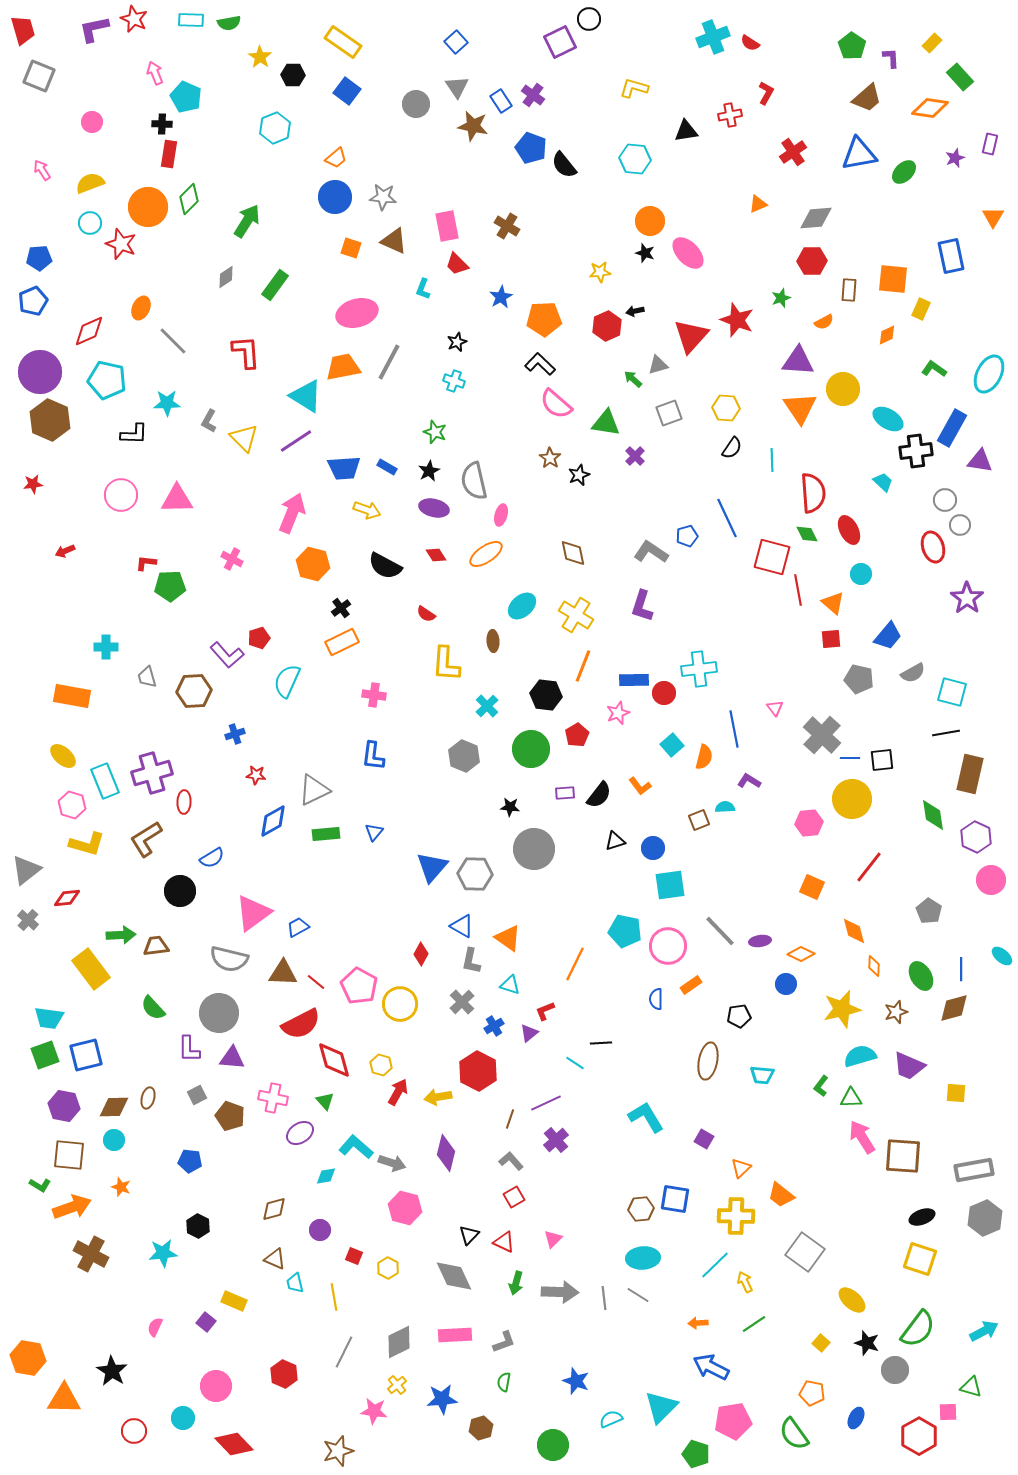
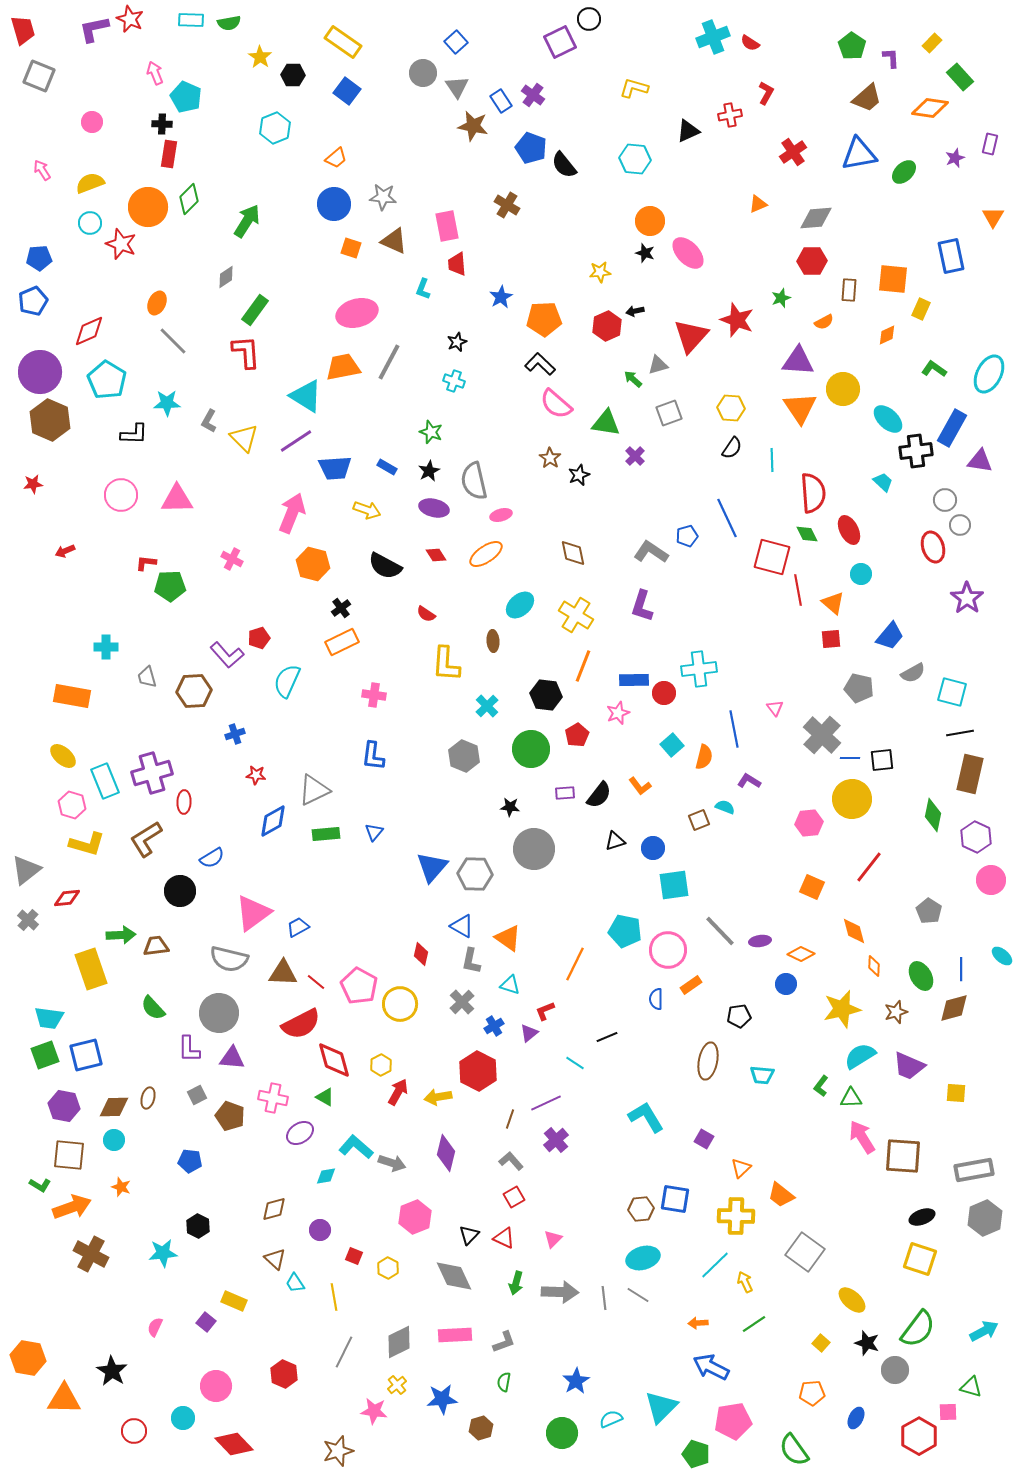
red star at (134, 19): moved 4 px left
gray circle at (416, 104): moved 7 px right, 31 px up
black triangle at (686, 131): moved 2 px right; rotated 15 degrees counterclockwise
blue circle at (335, 197): moved 1 px left, 7 px down
brown cross at (507, 226): moved 21 px up
red trapezoid at (457, 264): rotated 40 degrees clockwise
green rectangle at (275, 285): moved 20 px left, 25 px down
orange ellipse at (141, 308): moved 16 px right, 5 px up
cyan pentagon at (107, 380): rotated 18 degrees clockwise
yellow hexagon at (726, 408): moved 5 px right
cyan ellipse at (888, 419): rotated 12 degrees clockwise
green star at (435, 432): moved 4 px left
blue trapezoid at (344, 468): moved 9 px left
pink ellipse at (501, 515): rotated 60 degrees clockwise
cyan ellipse at (522, 606): moved 2 px left, 1 px up
blue trapezoid at (888, 636): moved 2 px right
gray pentagon at (859, 679): moved 9 px down
black line at (946, 733): moved 14 px right
cyan semicircle at (725, 807): rotated 24 degrees clockwise
green diamond at (933, 815): rotated 20 degrees clockwise
cyan square at (670, 885): moved 4 px right
pink circle at (668, 946): moved 4 px down
red diamond at (421, 954): rotated 15 degrees counterclockwise
yellow rectangle at (91, 969): rotated 18 degrees clockwise
black line at (601, 1043): moved 6 px right, 6 px up; rotated 20 degrees counterclockwise
cyan semicircle at (860, 1056): rotated 16 degrees counterclockwise
yellow hexagon at (381, 1065): rotated 15 degrees clockwise
green triangle at (325, 1101): moved 4 px up; rotated 18 degrees counterclockwise
pink hexagon at (405, 1208): moved 10 px right, 9 px down; rotated 24 degrees clockwise
red triangle at (504, 1242): moved 4 px up
cyan ellipse at (643, 1258): rotated 12 degrees counterclockwise
brown triangle at (275, 1259): rotated 20 degrees clockwise
cyan trapezoid at (295, 1283): rotated 20 degrees counterclockwise
blue star at (576, 1381): rotated 20 degrees clockwise
orange pentagon at (812, 1393): rotated 15 degrees counterclockwise
green semicircle at (794, 1434): moved 16 px down
green circle at (553, 1445): moved 9 px right, 12 px up
